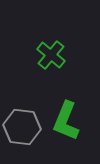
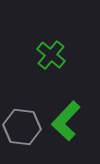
green L-shape: rotated 21 degrees clockwise
